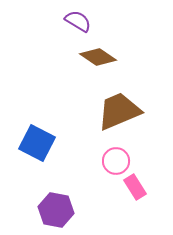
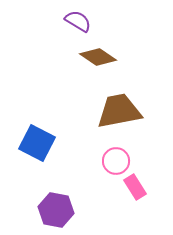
brown trapezoid: rotated 12 degrees clockwise
